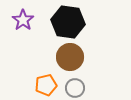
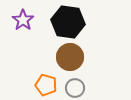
orange pentagon: rotated 30 degrees clockwise
